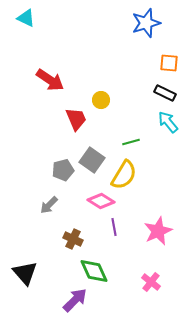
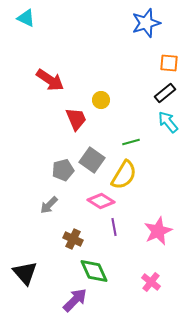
black rectangle: rotated 65 degrees counterclockwise
